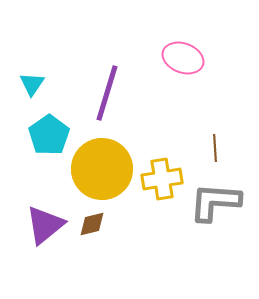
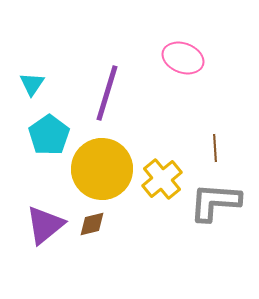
yellow cross: rotated 30 degrees counterclockwise
